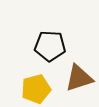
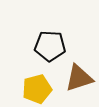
yellow pentagon: moved 1 px right
